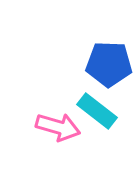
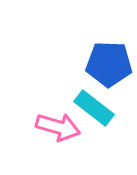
cyan rectangle: moved 3 px left, 3 px up
